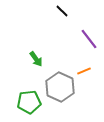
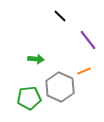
black line: moved 2 px left, 5 px down
purple line: moved 1 px left, 1 px down
green arrow: rotated 49 degrees counterclockwise
green pentagon: moved 4 px up
